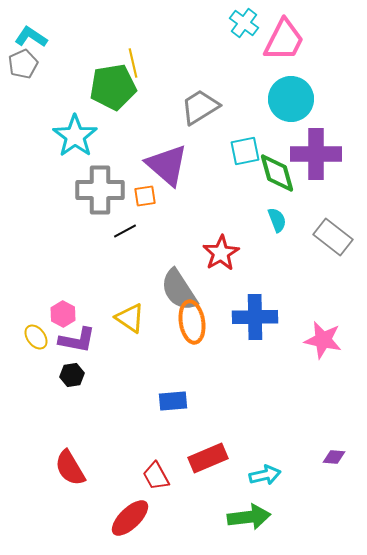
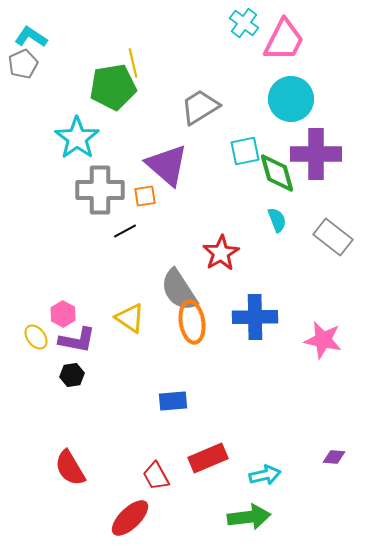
cyan star: moved 2 px right, 2 px down
